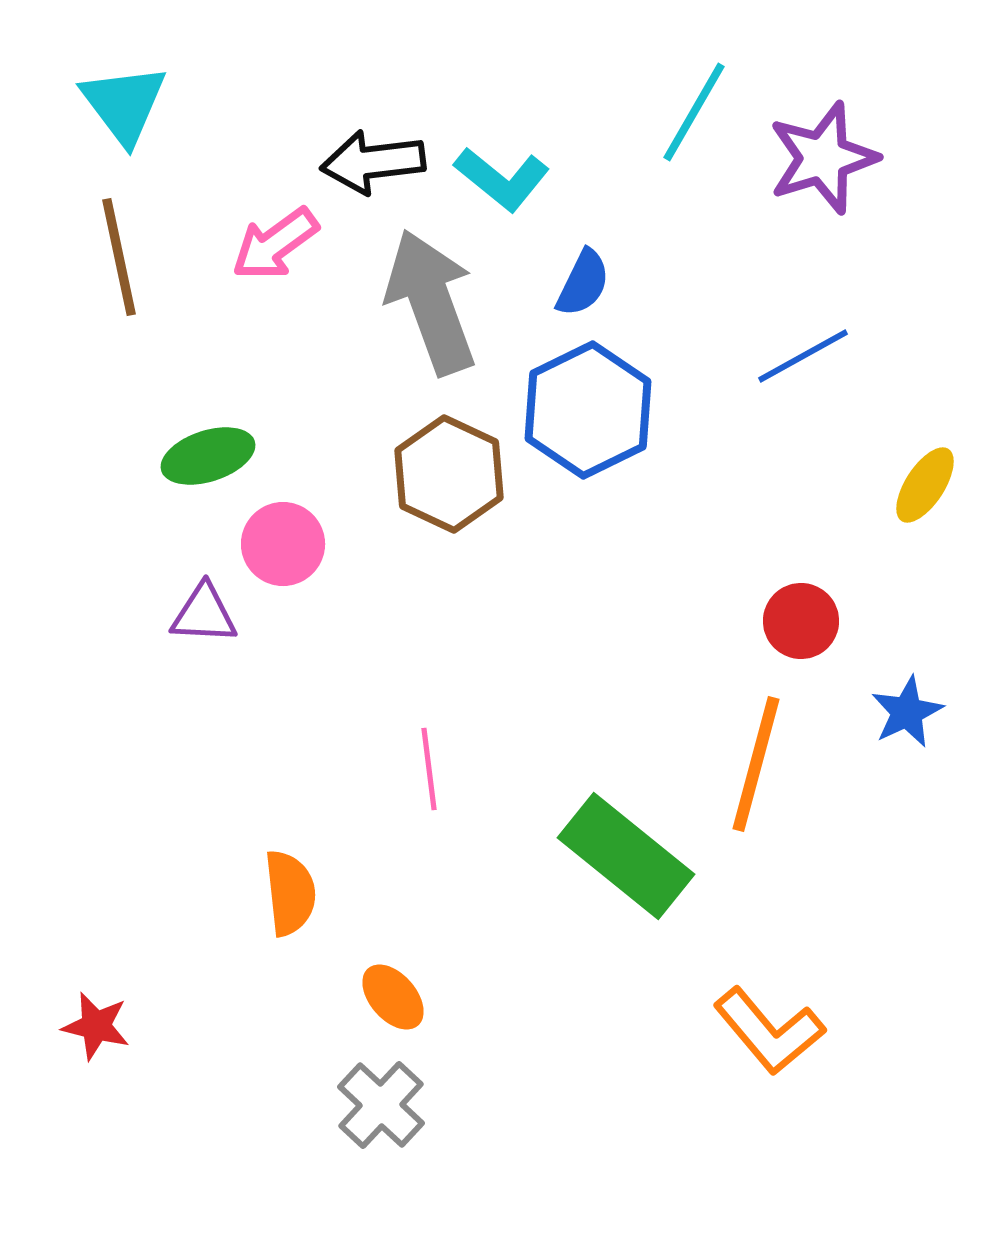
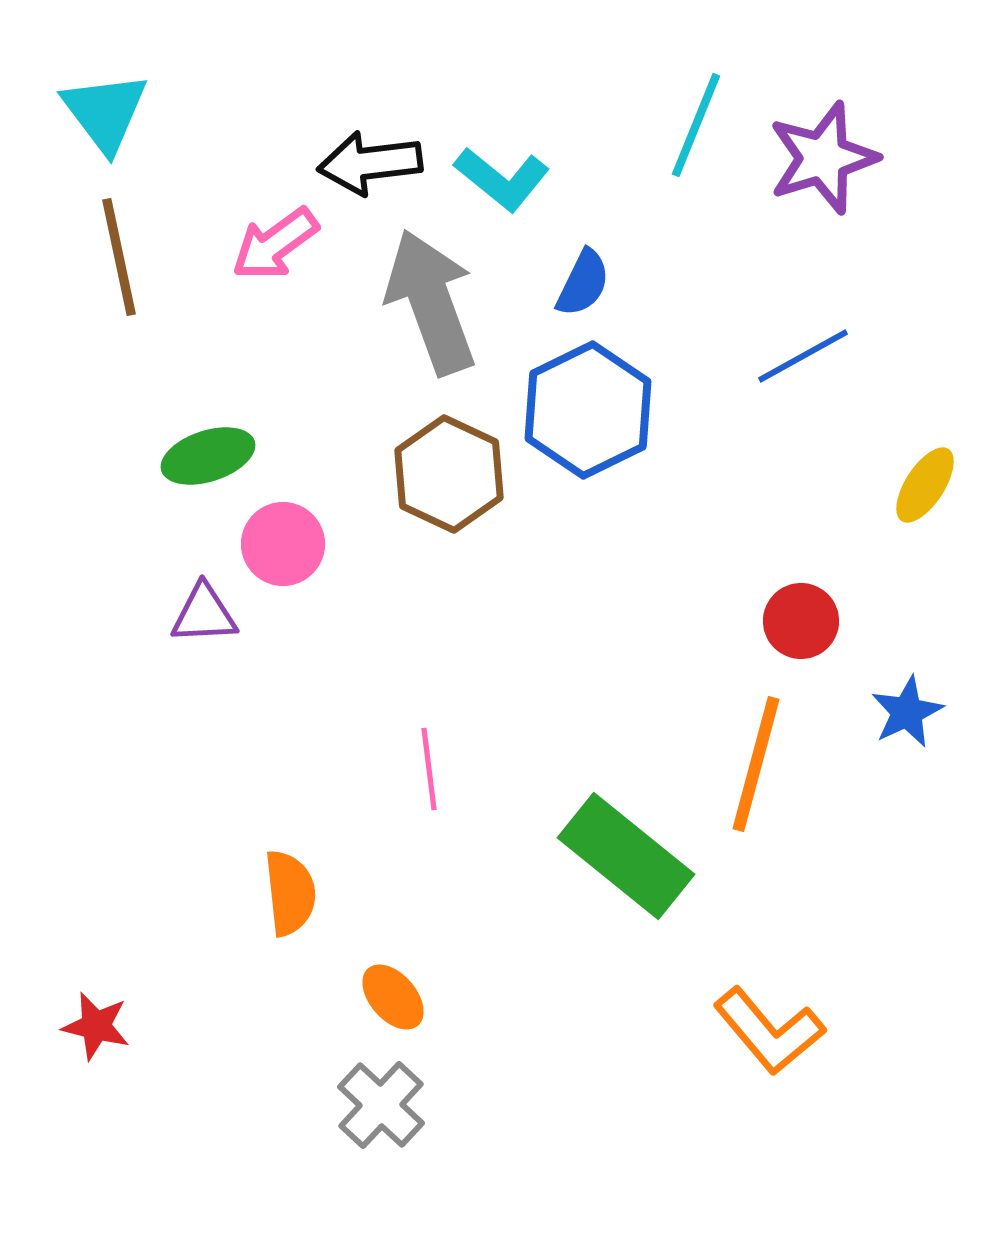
cyan triangle: moved 19 px left, 8 px down
cyan line: moved 2 px right, 13 px down; rotated 8 degrees counterclockwise
black arrow: moved 3 px left, 1 px down
purple triangle: rotated 6 degrees counterclockwise
